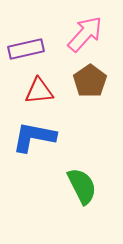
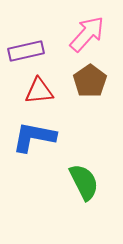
pink arrow: moved 2 px right
purple rectangle: moved 2 px down
green semicircle: moved 2 px right, 4 px up
